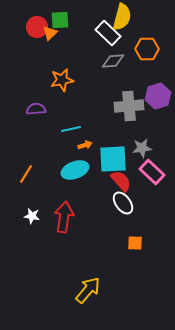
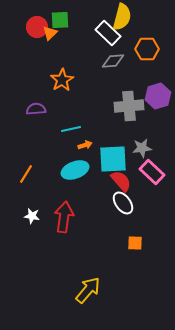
orange star: rotated 20 degrees counterclockwise
